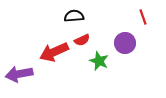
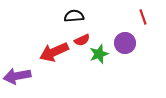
green star: moved 7 px up; rotated 30 degrees clockwise
purple arrow: moved 2 px left, 2 px down
